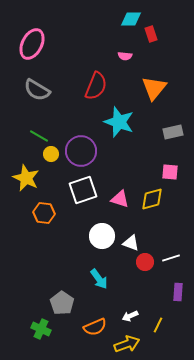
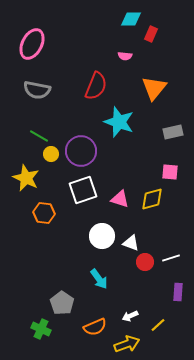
red rectangle: rotated 42 degrees clockwise
gray semicircle: rotated 20 degrees counterclockwise
yellow line: rotated 21 degrees clockwise
